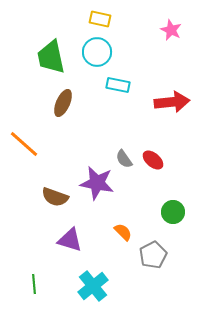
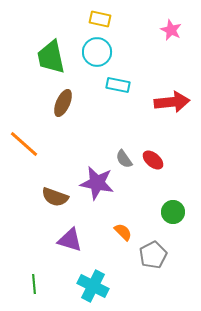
cyan cross: rotated 24 degrees counterclockwise
